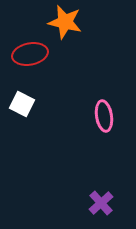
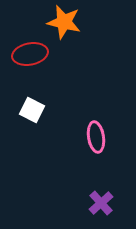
orange star: moved 1 px left
white square: moved 10 px right, 6 px down
pink ellipse: moved 8 px left, 21 px down
